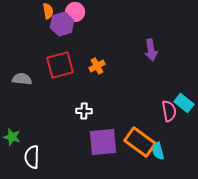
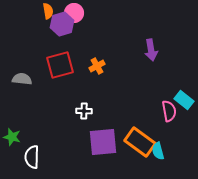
pink circle: moved 1 px left, 1 px down
cyan rectangle: moved 3 px up
